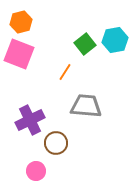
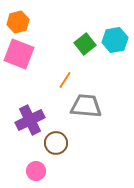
orange hexagon: moved 3 px left
orange line: moved 8 px down
